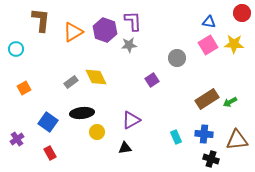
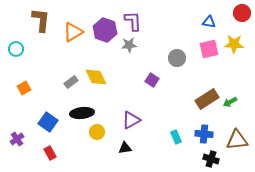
pink square: moved 1 px right, 4 px down; rotated 18 degrees clockwise
purple square: rotated 24 degrees counterclockwise
